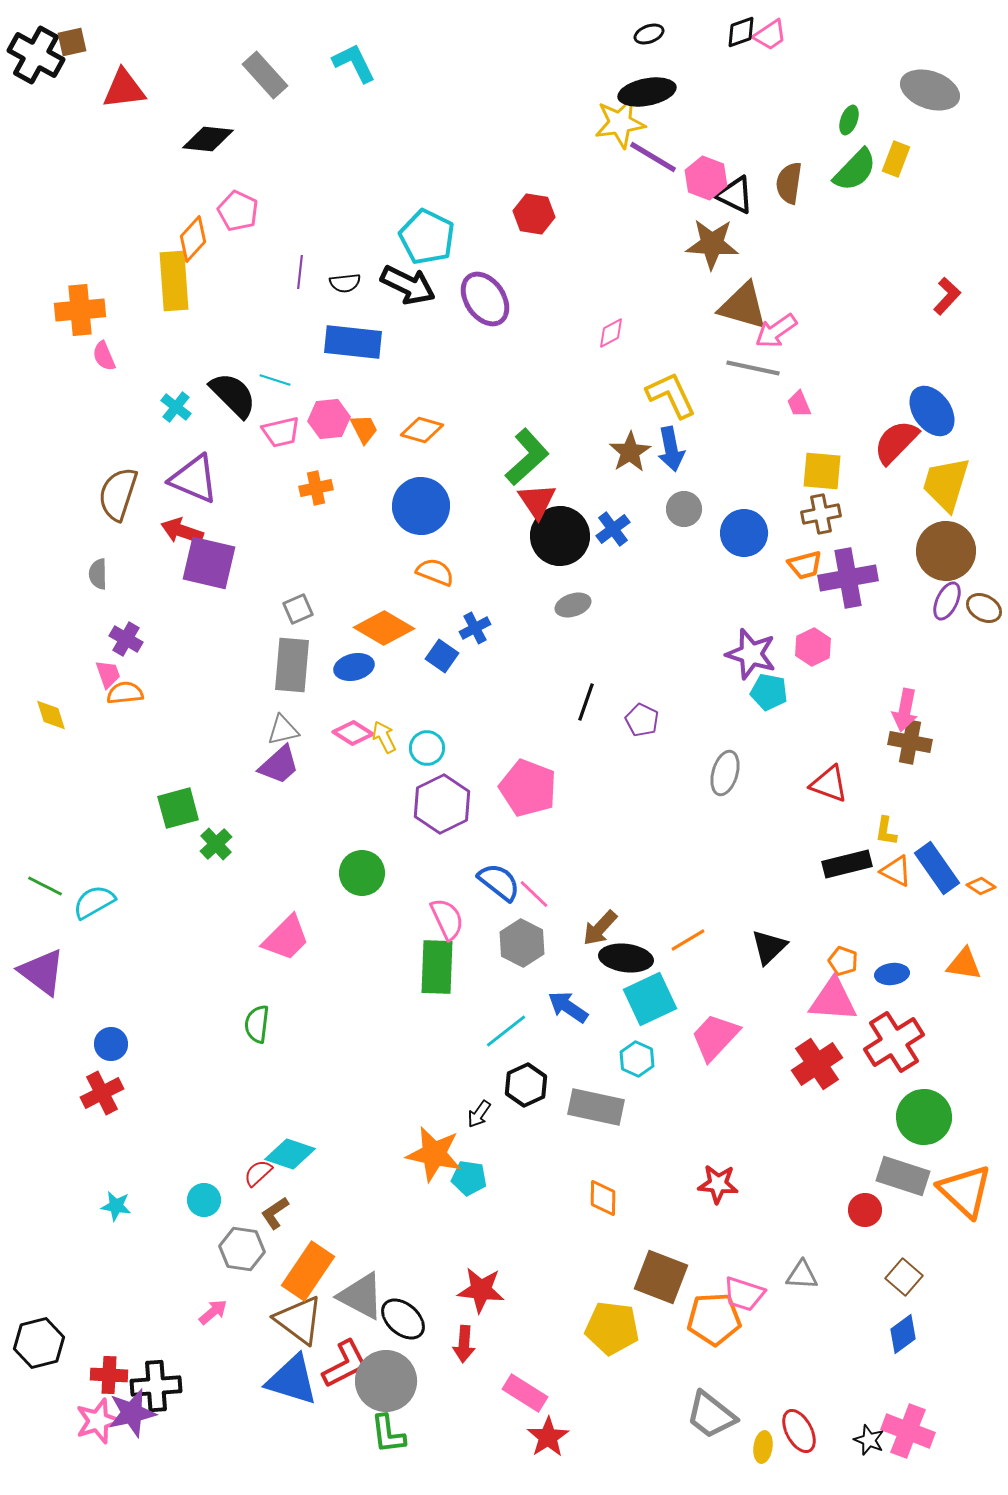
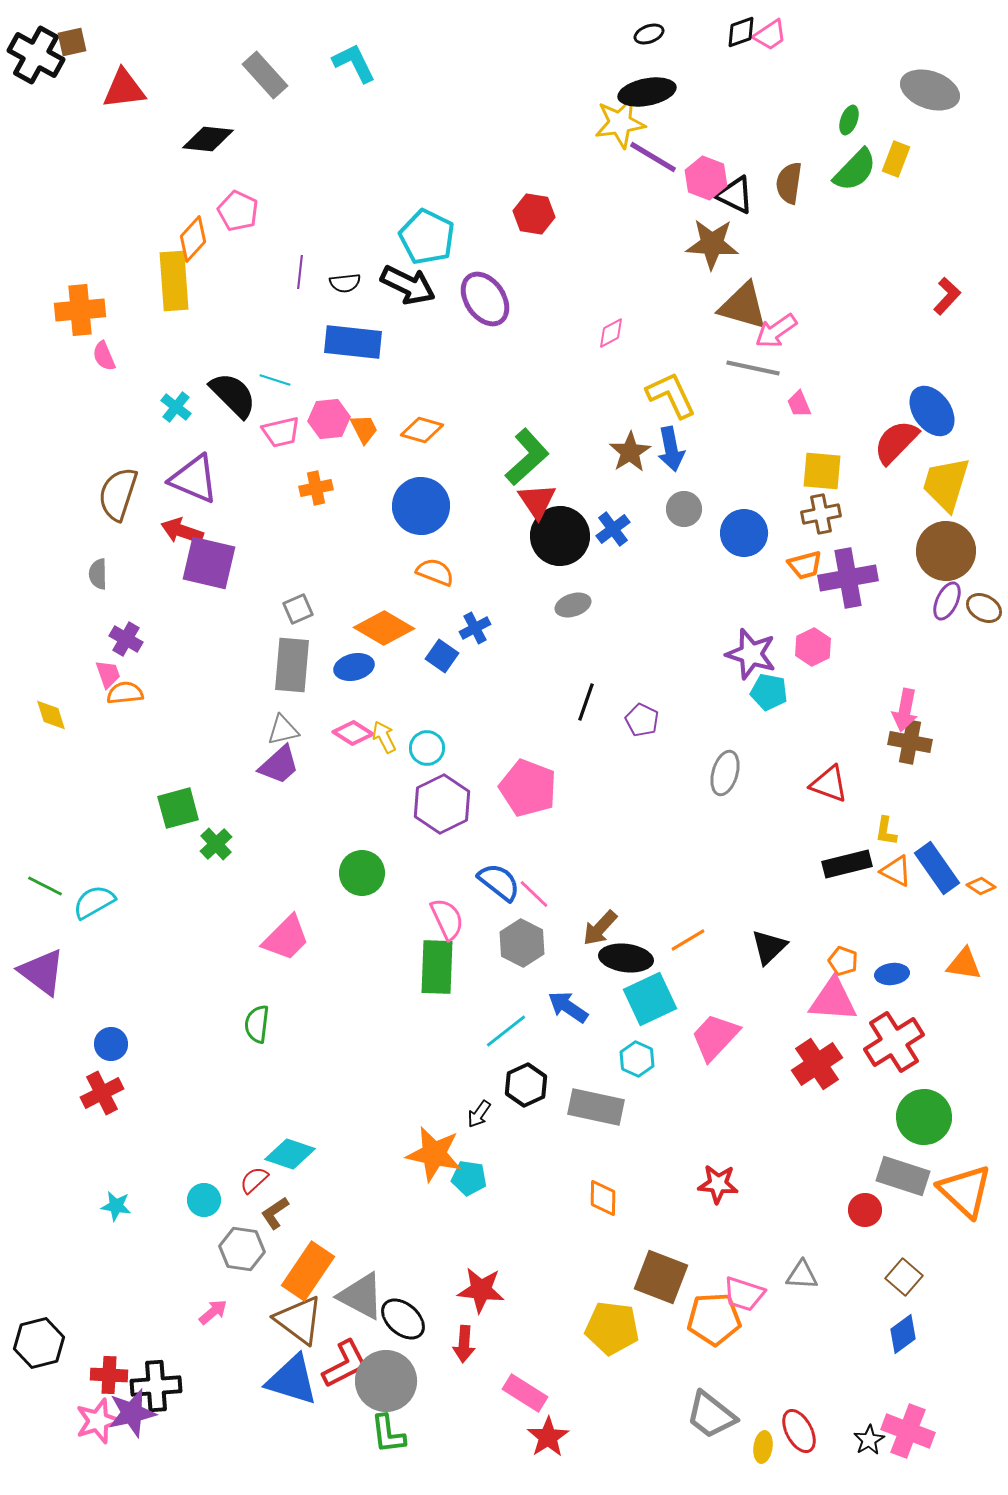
red semicircle at (258, 1173): moved 4 px left, 7 px down
black star at (869, 1440): rotated 20 degrees clockwise
